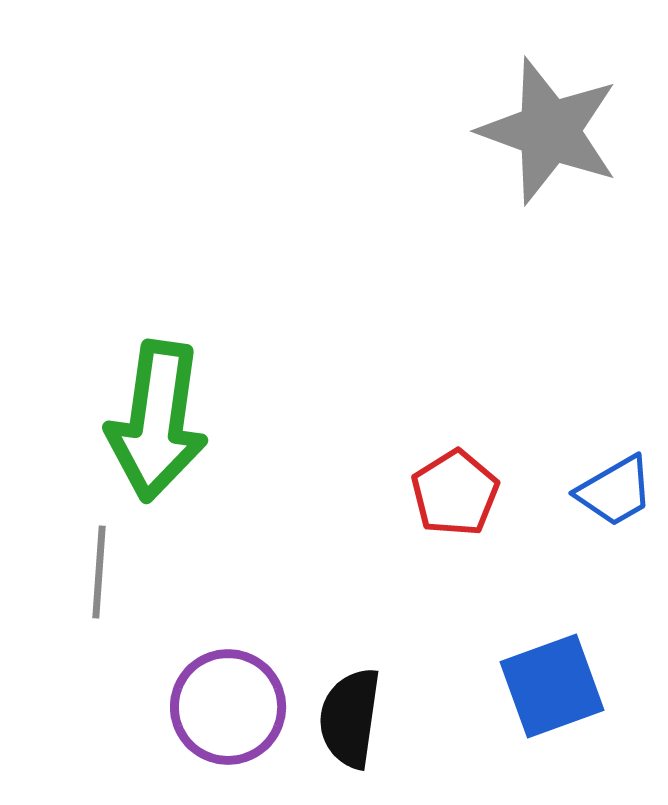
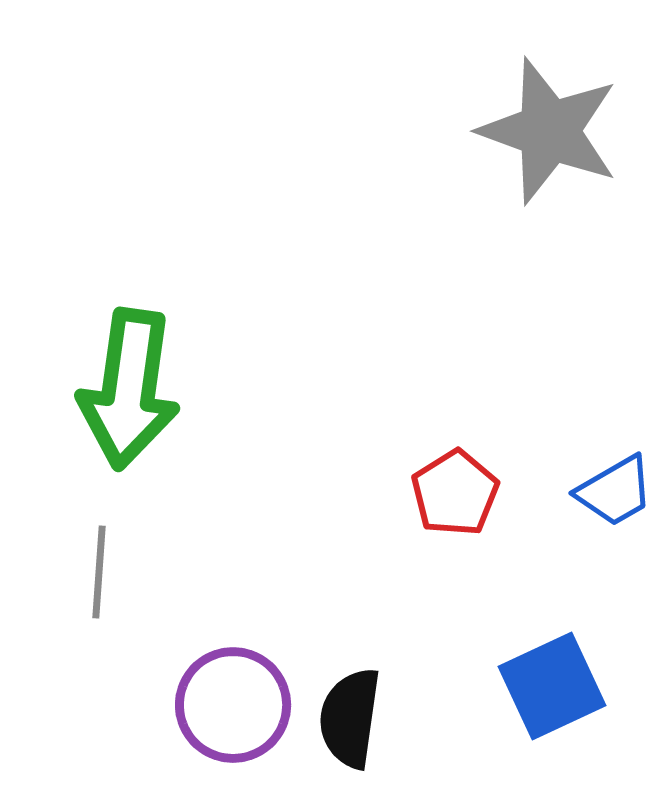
green arrow: moved 28 px left, 32 px up
blue square: rotated 5 degrees counterclockwise
purple circle: moved 5 px right, 2 px up
